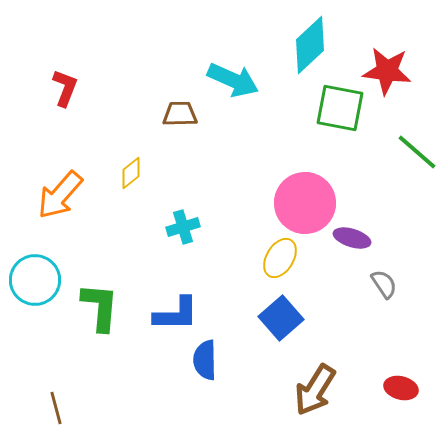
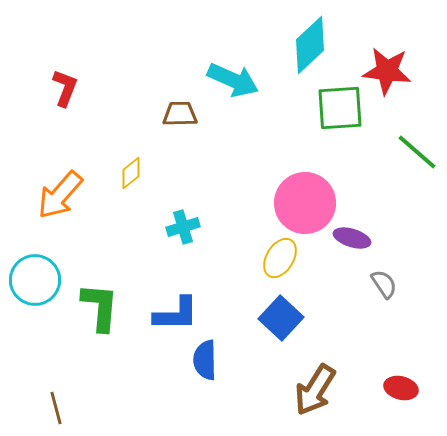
green square: rotated 15 degrees counterclockwise
blue square: rotated 6 degrees counterclockwise
